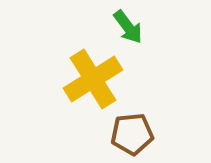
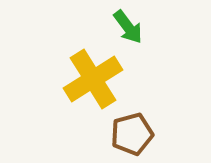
brown pentagon: rotated 9 degrees counterclockwise
